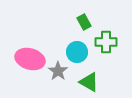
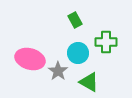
green rectangle: moved 9 px left, 2 px up
cyan circle: moved 1 px right, 1 px down
